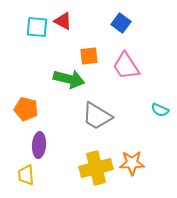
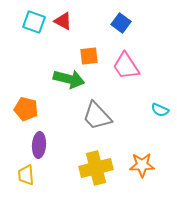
cyan square: moved 3 px left, 5 px up; rotated 15 degrees clockwise
gray trapezoid: rotated 16 degrees clockwise
orange star: moved 10 px right, 2 px down
